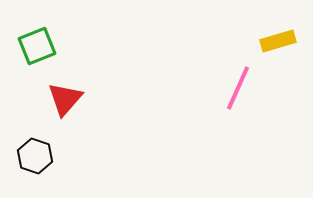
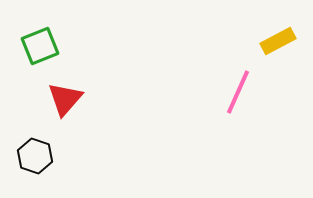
yellow rectangle: rotated 12 degrees counterclockwise
green square: moved 3 px right
pink line: moved 4 px down
